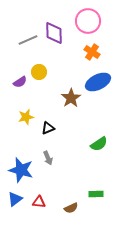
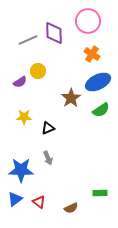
orange cross: moved 2 px down
yellow circle: moved 1 px left, 1 px up
yellow star: moved 2 px left; rotated 14 degrees clockwise
green semicircle: moved 2 px right, 34 px up
blue star: rotated 15 degrees counterclockwise
green rectangle: moved 4 px right, 1 px up
red triangle: rotated 32 degrees clockwise
